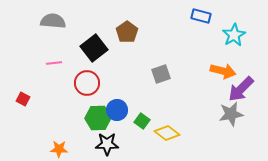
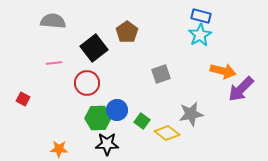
cyan star: moved 34 px left
gray star: moved 40 px left
